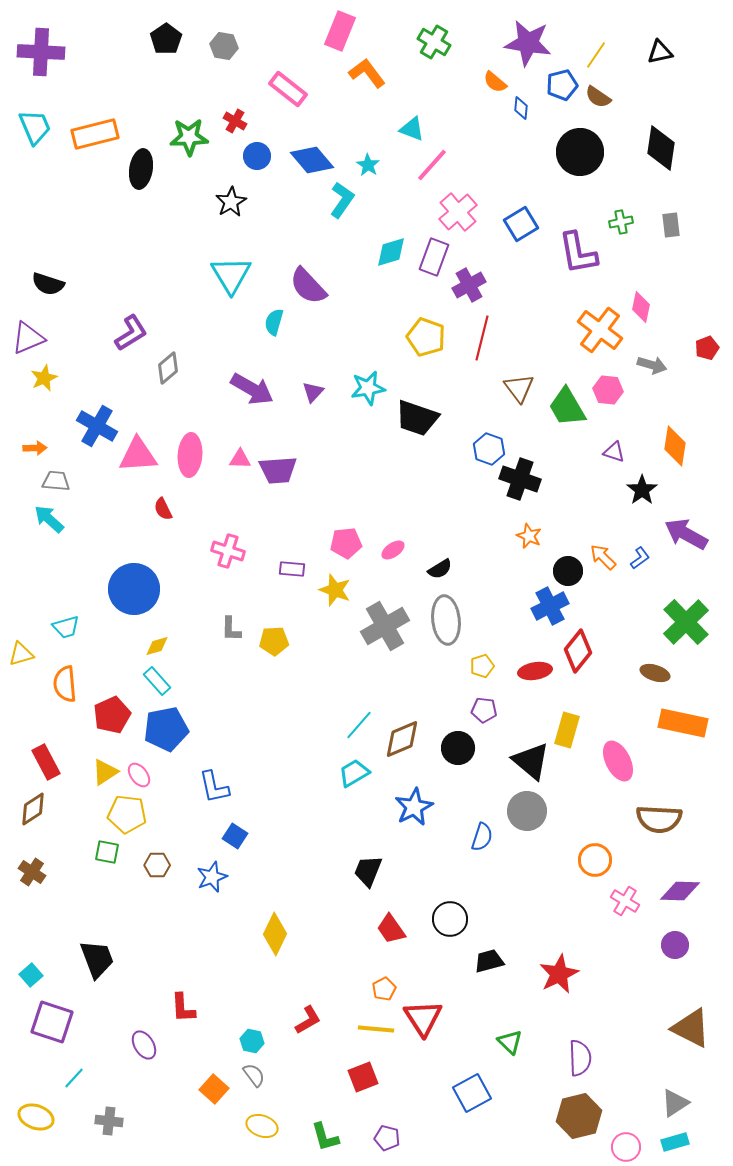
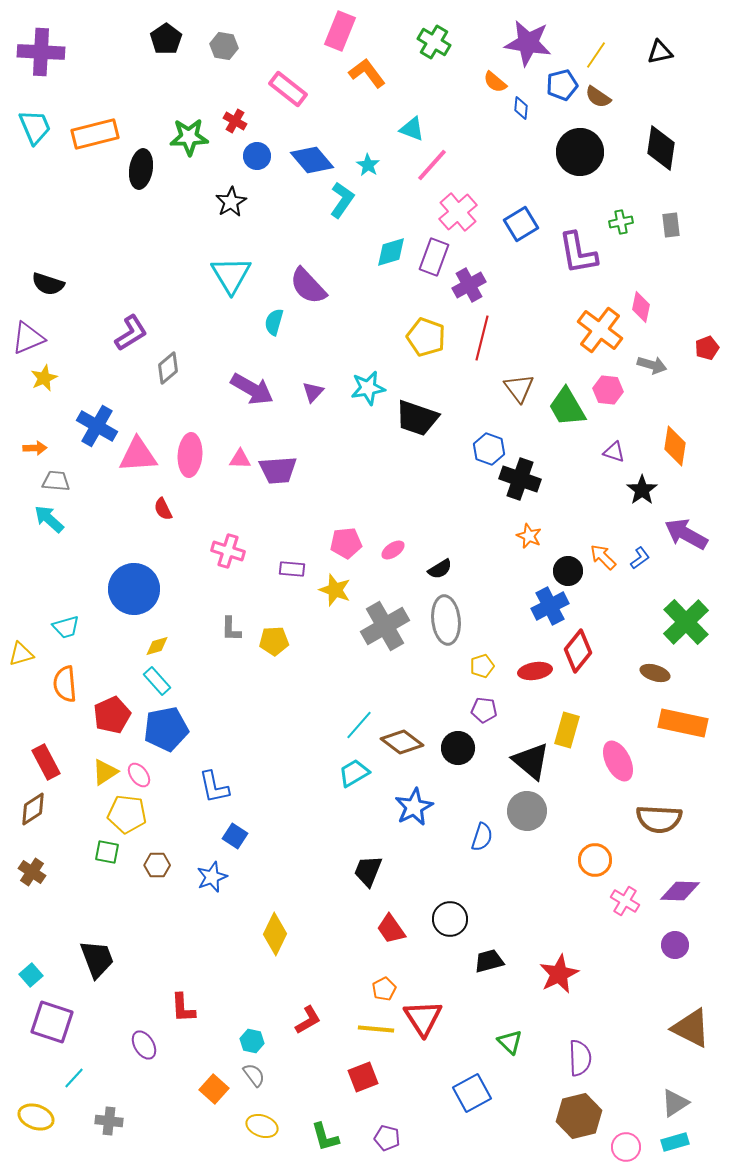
brown diamond at (402, 739): moved 3 px down; rotated 60 degrees clockwise
